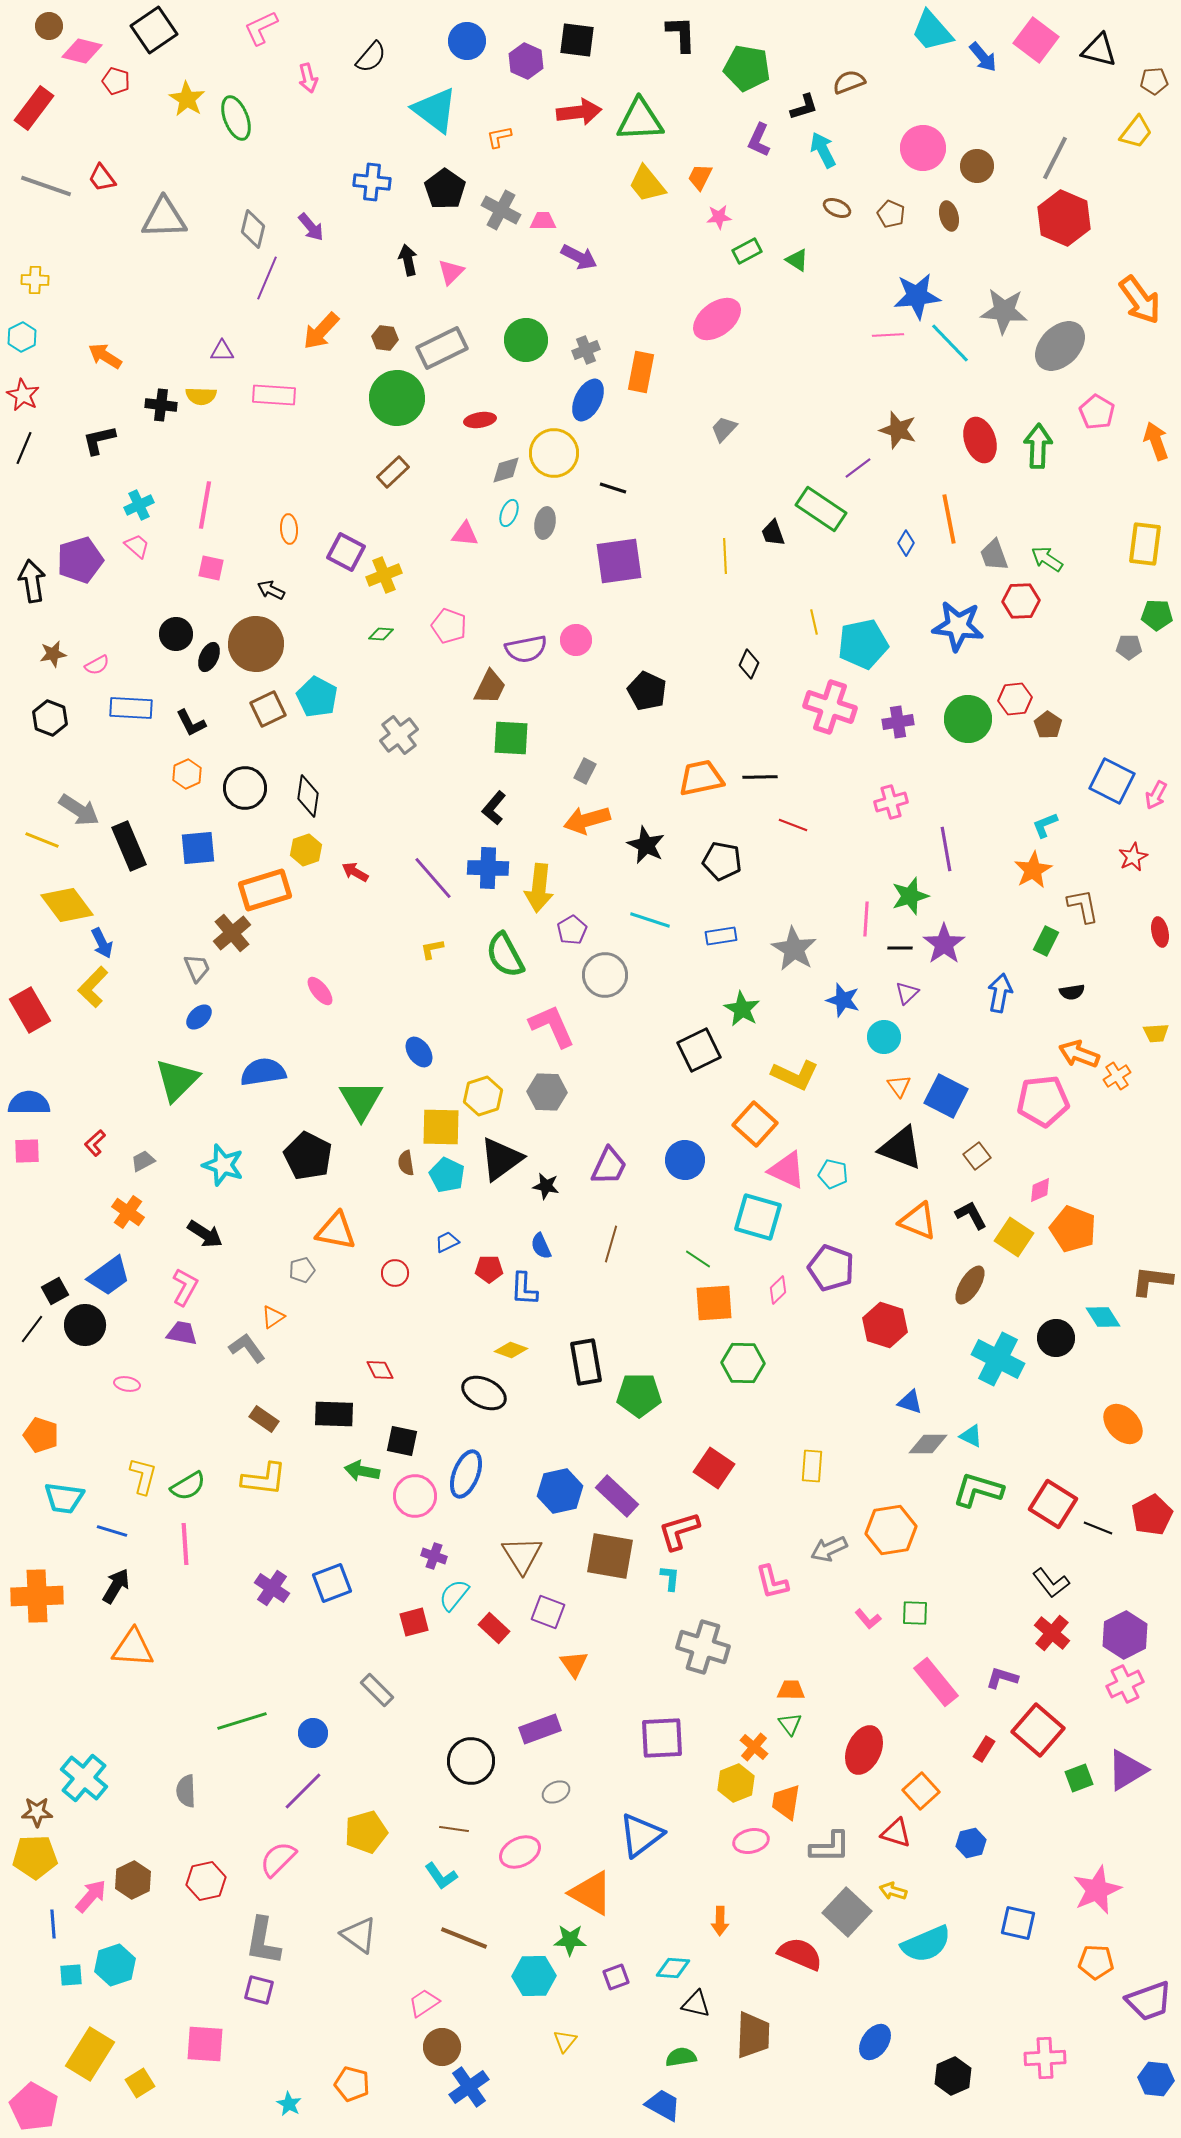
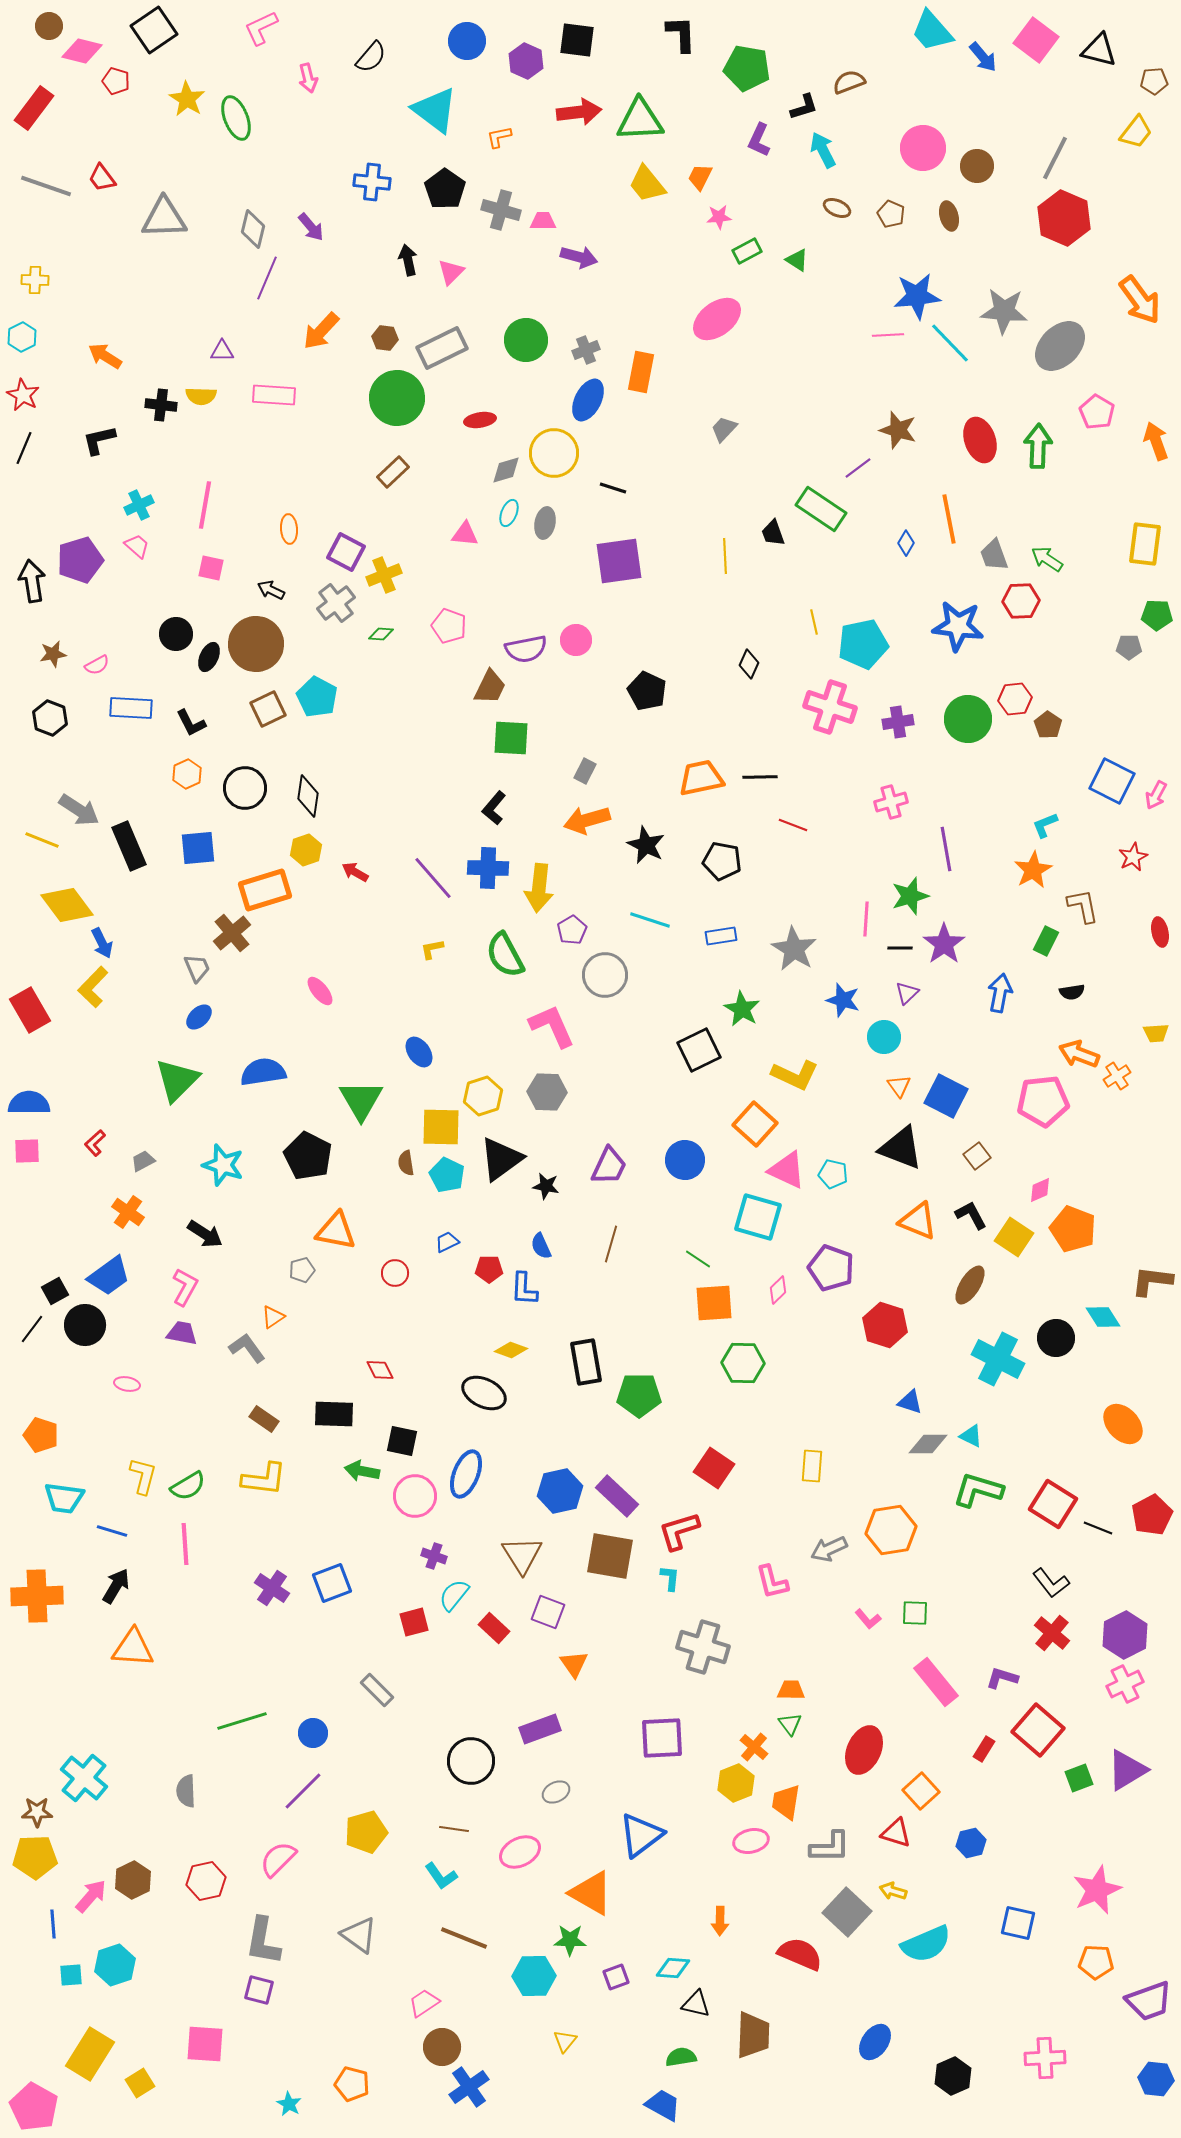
gray cross at (501, 210): rotated 12 degrees counterclockwise
purple arrow at (579, 257): rotated 12 degrees counterclockwise
gray cross at (399, 735): moved 63 px left, 132 px up
